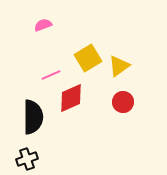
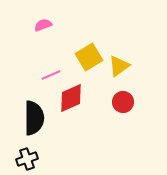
yellow square: moved 1 px right, 1 px up
black semicircle: moved 1 px right, 1 px down
